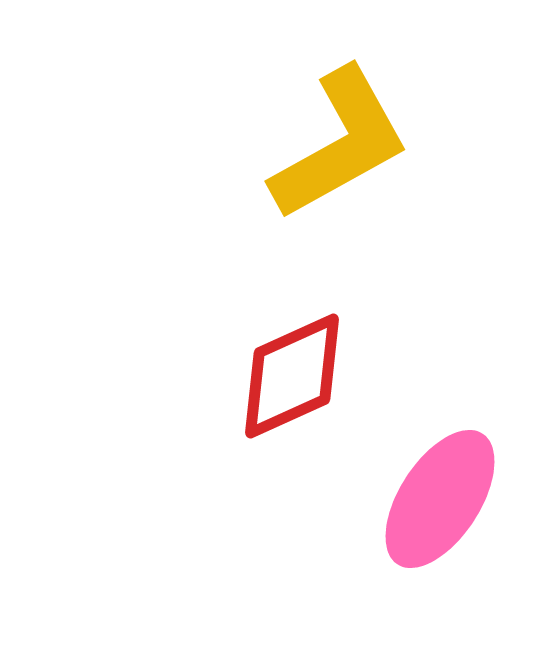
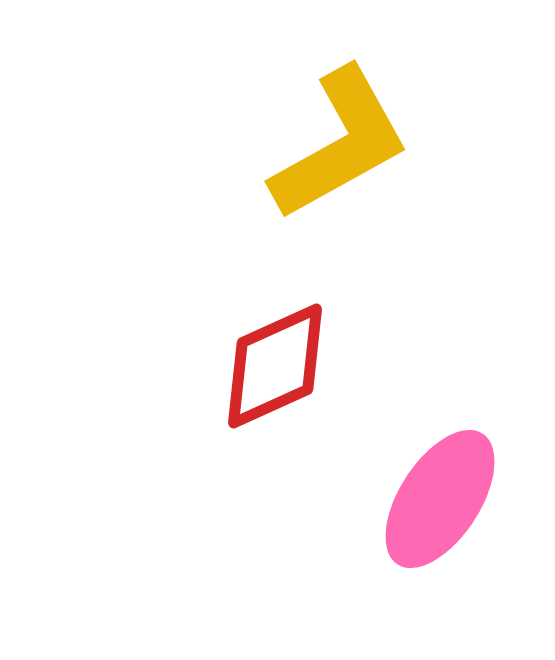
red diamond: moved 17 px left, 10 px up
